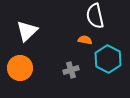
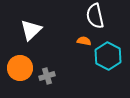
white triangle: moved 4 px right, 1 px up
orange semicircle: moved 1 px left, 1 px down
cyan hexagon: moved 3 px up
gray cross: moved 24 px left, 6 px down
